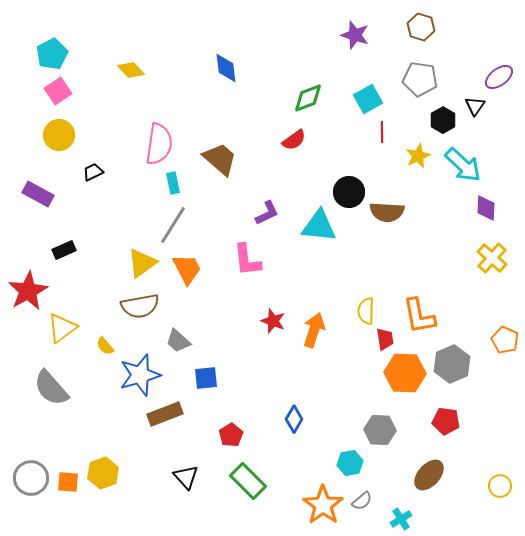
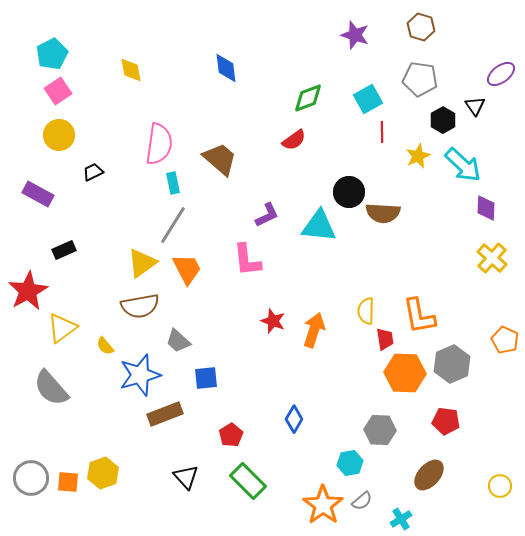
yellow diamond at (131, 70): rotated 32 degrees clockwise
purple ellipse at (499, 77): moved 2 px right, 3 px up
black triangle at (475, 106): rotated 10 degrees counterclockwise
brown semicircle at (387, 212): moved 4 px left, 1 px down
purple L-shape at (267, 213): moved 2 px down
